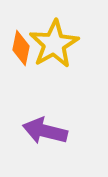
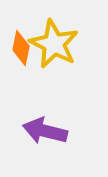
yellow star: rotated 15 degrees counterclockwise
